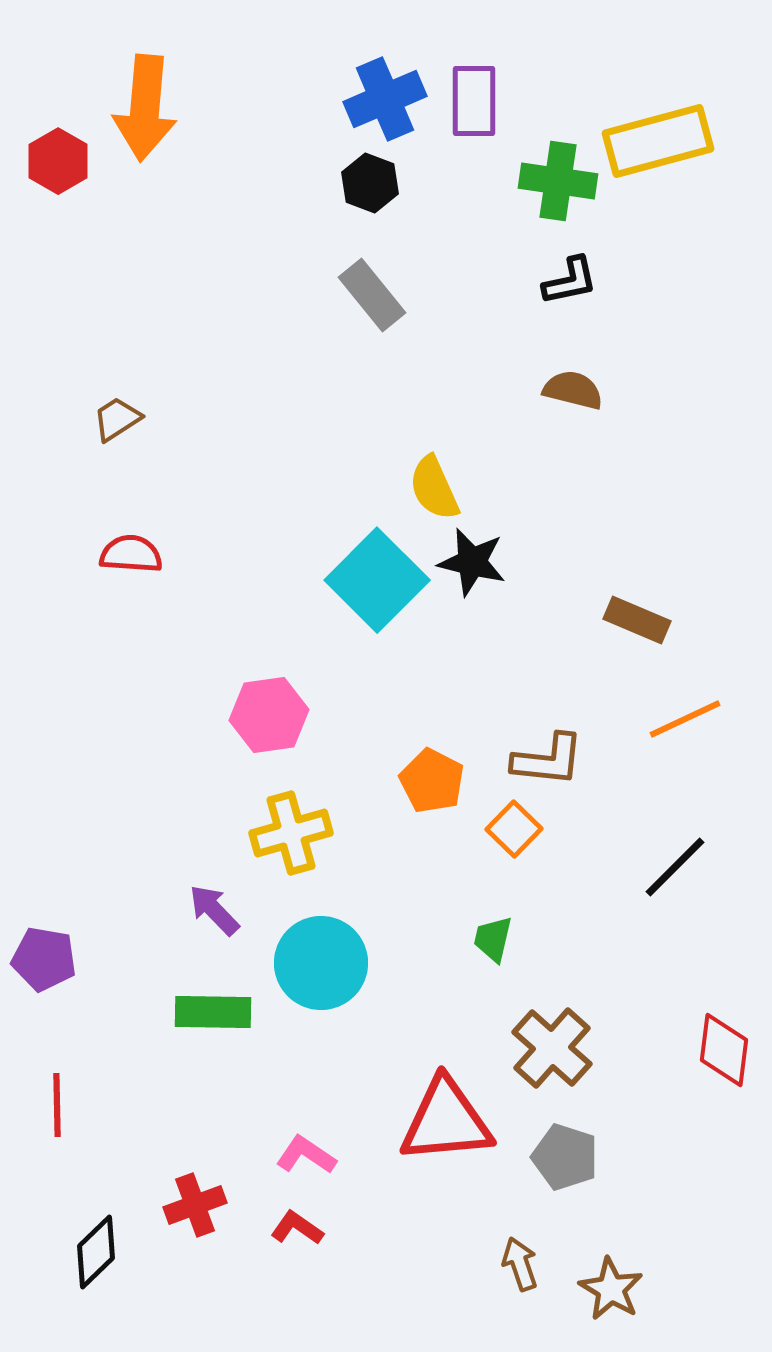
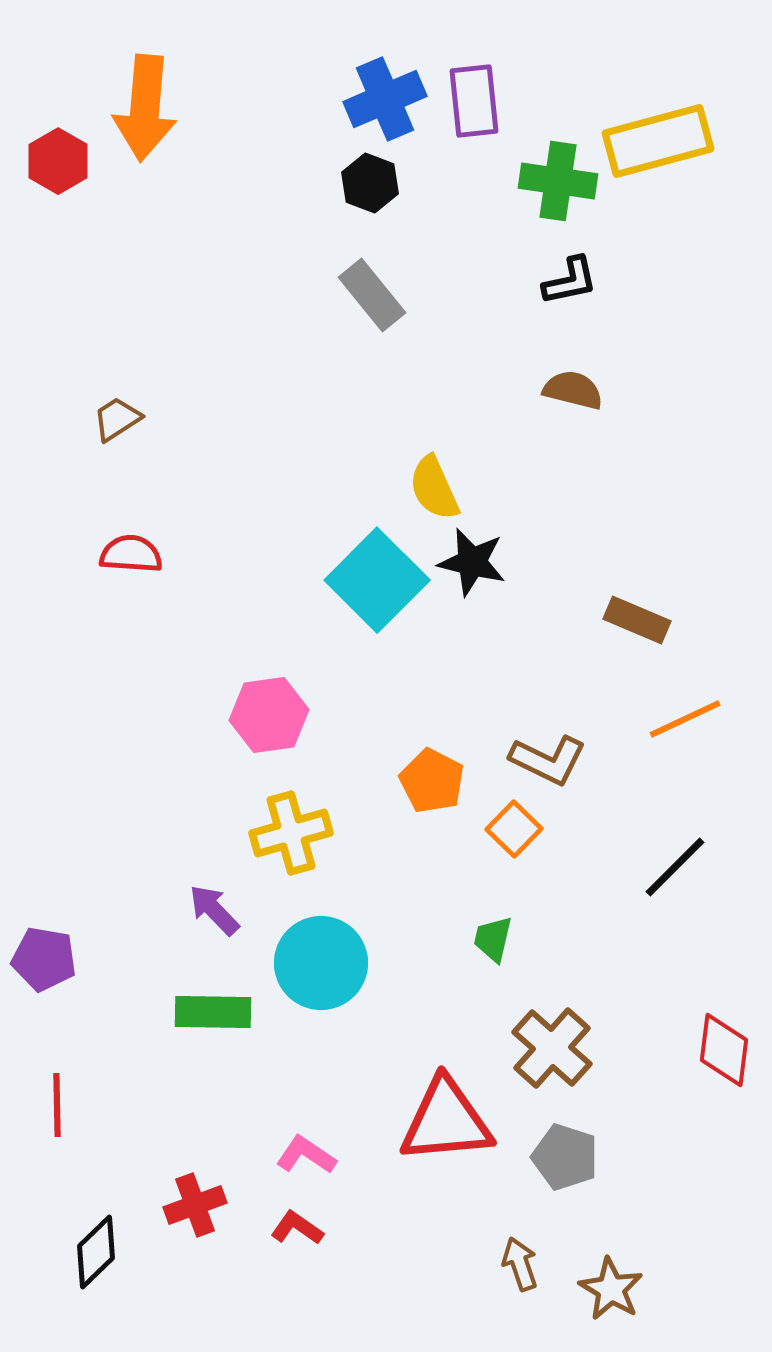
purple rectangle: rotated 6 degrees counterclockwise
brown L-shape: rotated 20 degrees clockwise
